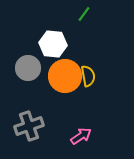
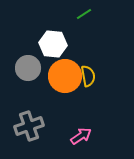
green line: rotated 21 degrees clockwise
